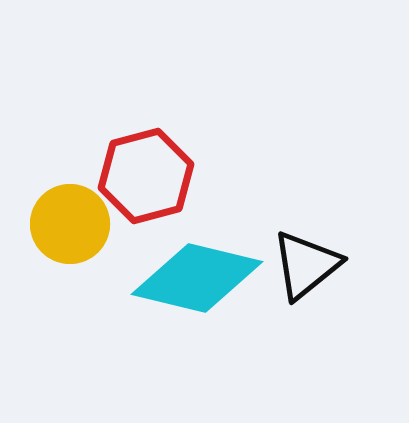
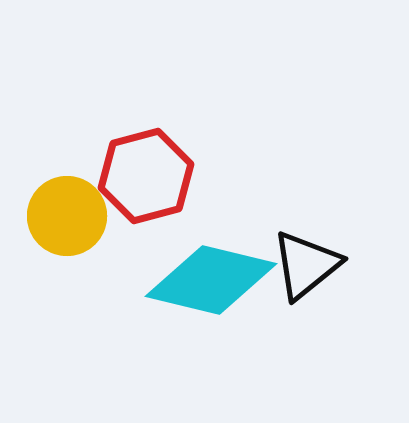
yellow circle: moved 3 px left, 8 px up
cyan diamond: moved 14 px right, 2 px down
